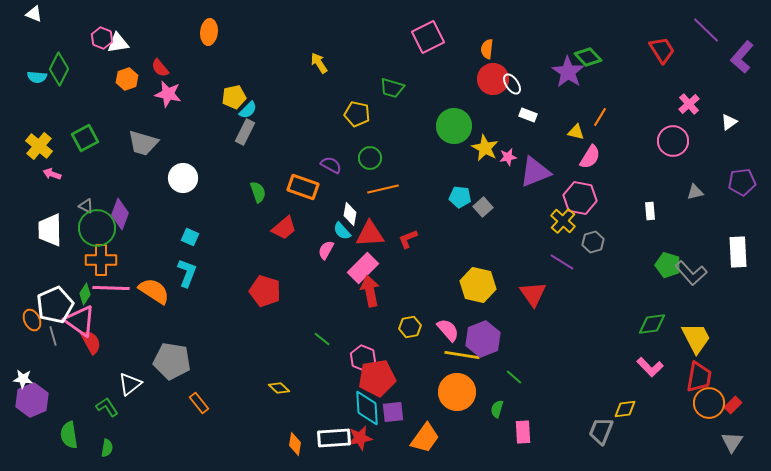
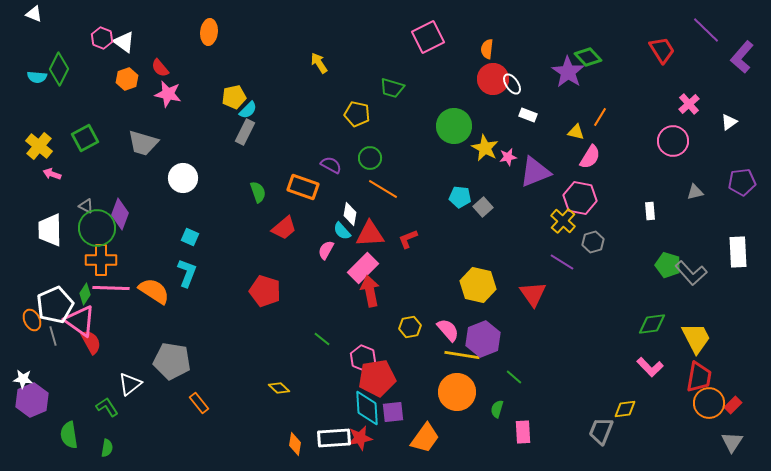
white triangle at (118, 43): moved 6 px right, 1 px up; rotated 45 degrees clockwise
orange line at (383, 189): rotated 44 degrees clockwise
